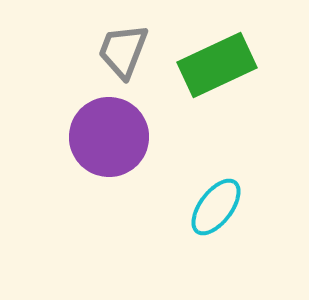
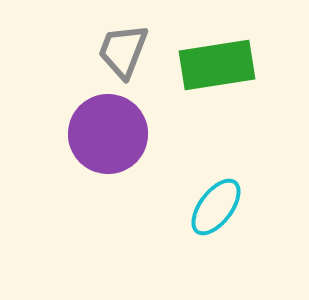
green rectangle: rotated 16 degrees clockwise
purple circle: moved 1 px left, 3 px up
